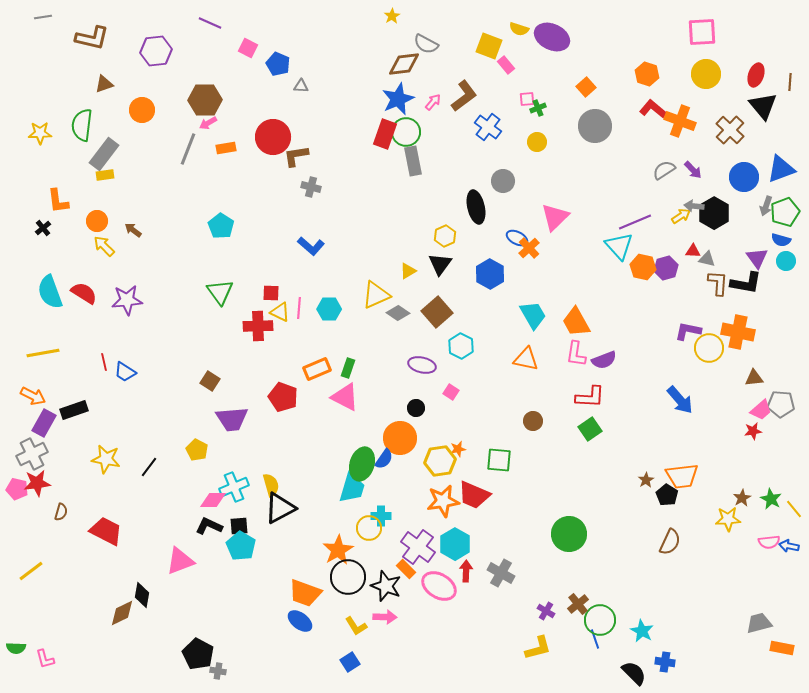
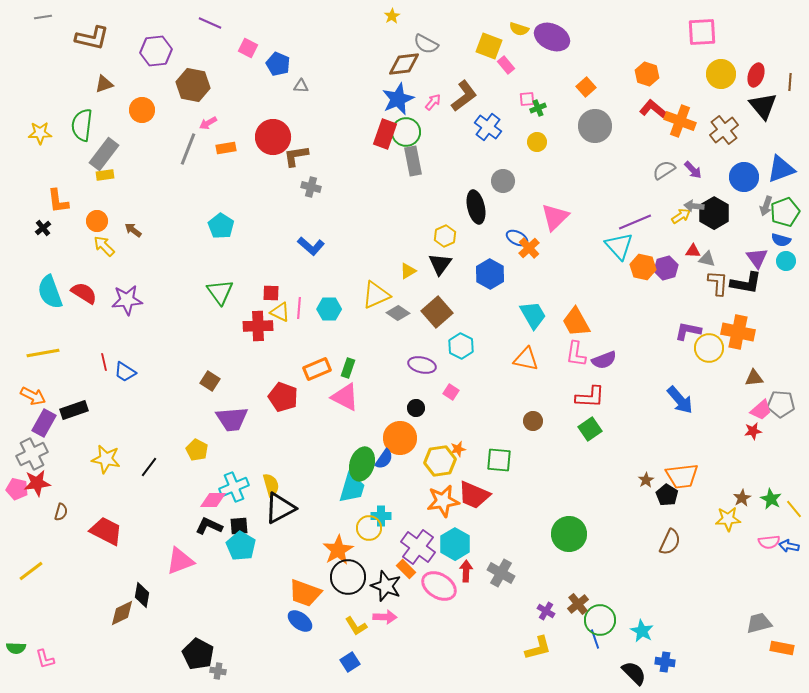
yellow circle at (706, 74): moved 15 px right
brown hexagon at (205, 100): moved 12 px left, 15 px up; rotated 12 degrees clockwise
brown cross at (730, 130): moved 6 px left; rotated 8 degrees clockwise
